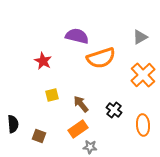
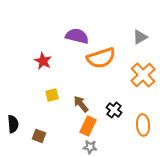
orange rectangle: moved 10 px right, 3 px up; rotated 30 degrees counterclockwise
